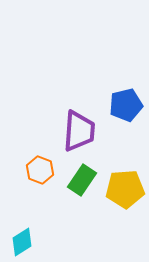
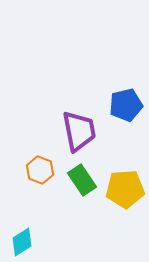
purple trapezoid: rotated 15 degrees counterclockwise
green rectangle: rotated 68 degrees counterclockwise
